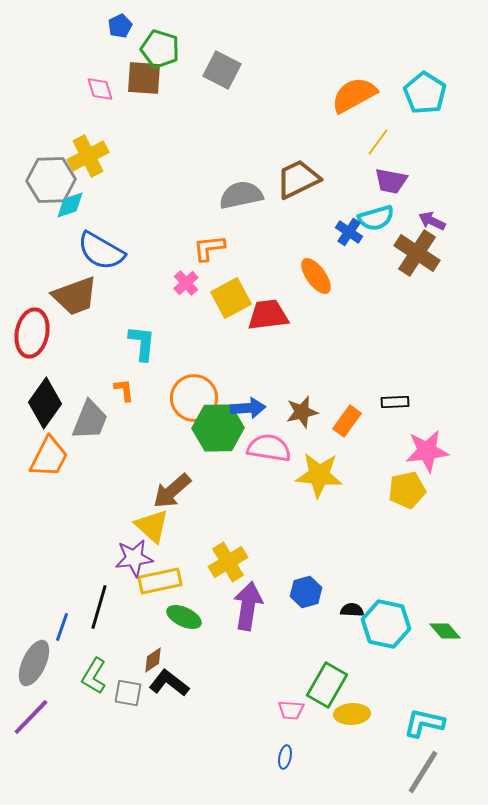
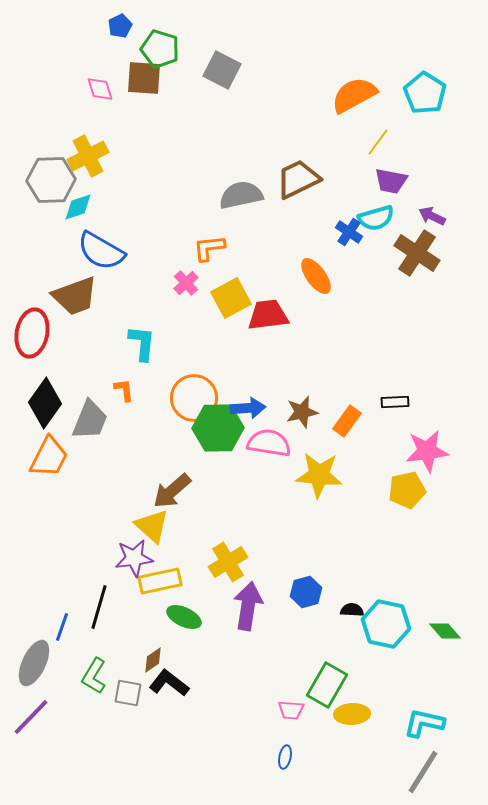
cyan diamond at (70, 205): moved 8 px right, 2 px down
purple arrow at (432, 221): moved 5 px up
pink semicircle at (269, 448): moved 5 px up
